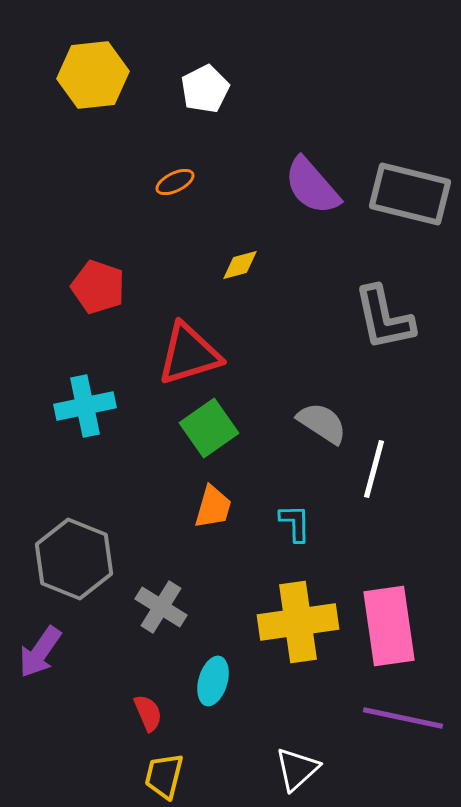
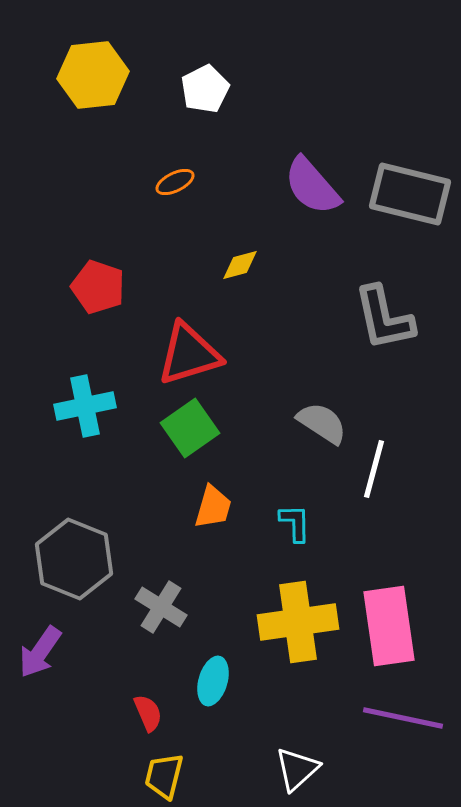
green square: moved 19 px left
